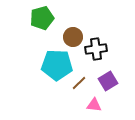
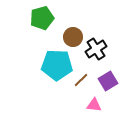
black cross: rotated 25 degrees counterclockwise
brown line: moved 2 px right, 3 px up
